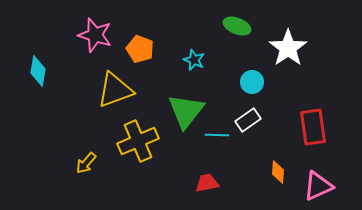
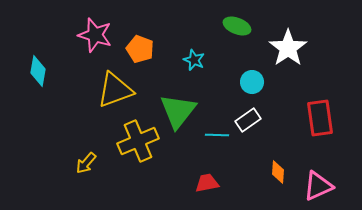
green triangle: moved 8 px left
red rectangle: moved 7 px right, 9 px up
